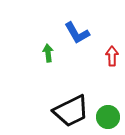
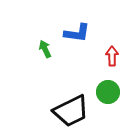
blue L-shape: rotated 52 degrees counterclockwise
green arrow: moved 3 px left, 4 px up; rotated 18 degrees counterclockwise
green circle: moved 25 px up
